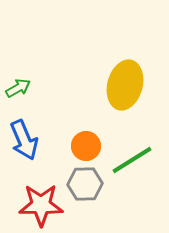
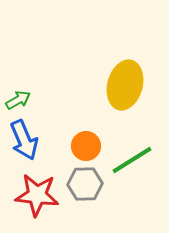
green arrow: moved 12 px down
red star: moved 4 px left, 10 px up; rotated 6 degrees clockwise
